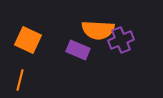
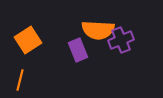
orange square: rotated 32 degrees clockwise
purple rectangle: rotated 45 degrees clockwise
